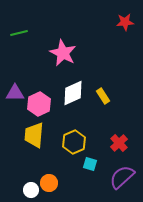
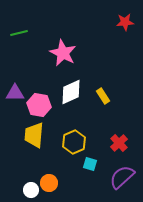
white diamond: moved 2 px left, 1 px up
pink hexagon: moved 1 px down; rotated 25 degrees counterclockwise
